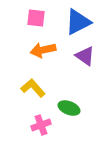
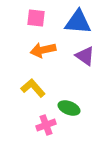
blue triangle: rotated 32 degrees clockwise
pink cross: moved 5 px right
